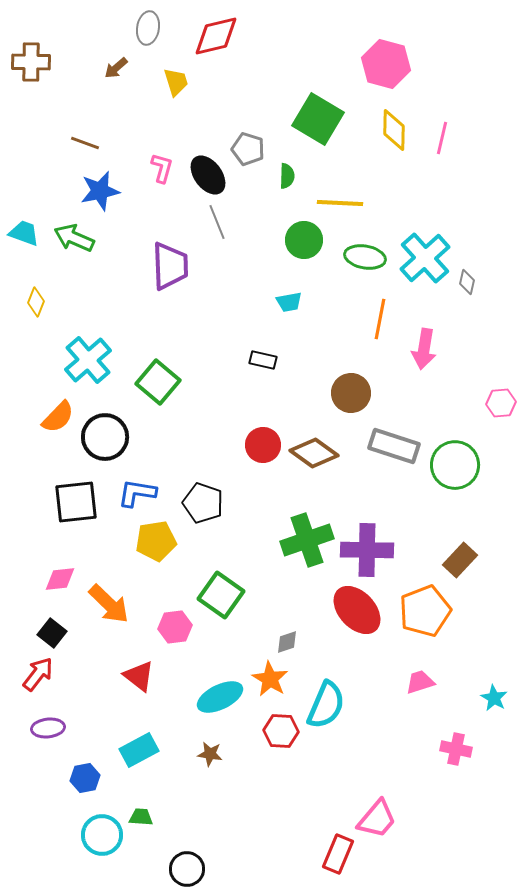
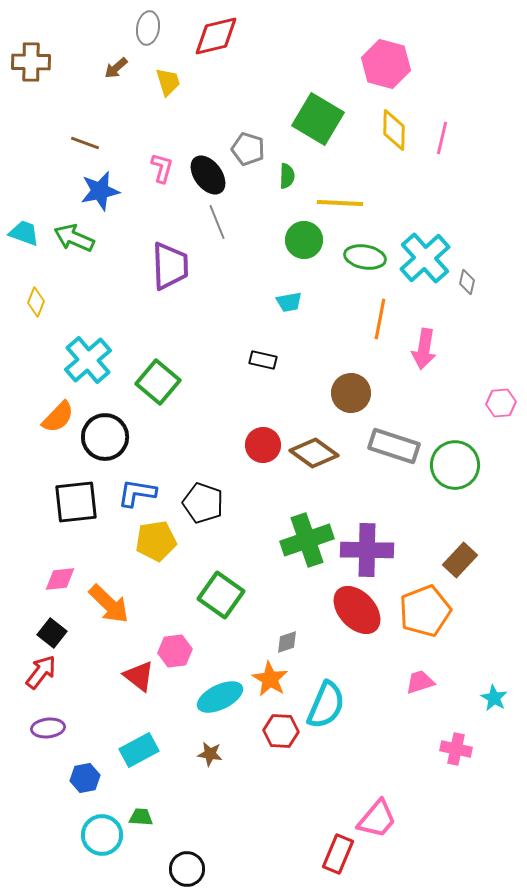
yellow trapezoid at (176, 82): moved 8 px left
pink hexagon at (175, 627): moved 24 px down
red arrow at (38, 674): moved 3 px right, 2 px up
